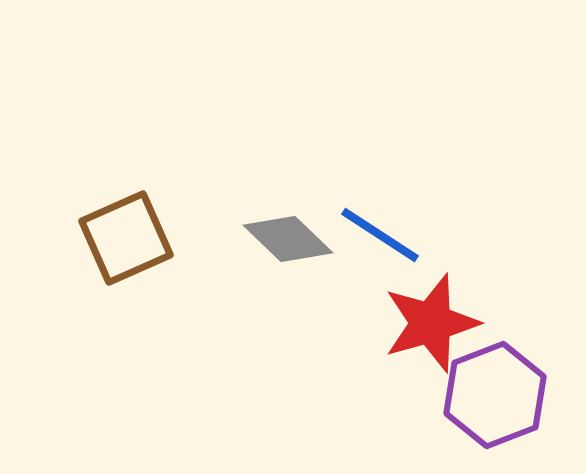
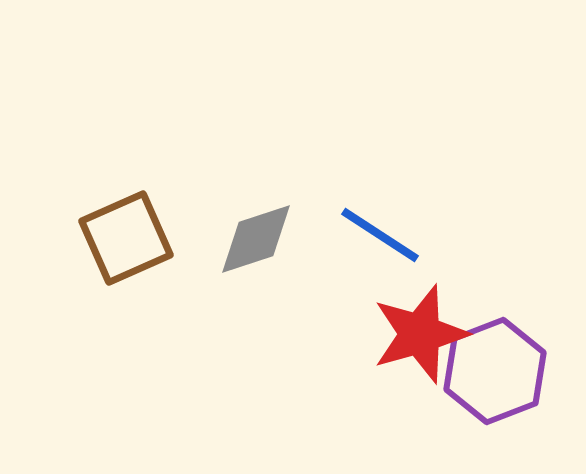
gray diamond: moved 32 px left; rotated 62 degrees counterclockwise
red star: moved 11 px left, 11 px down
purple hexagon: moved 24 px up
